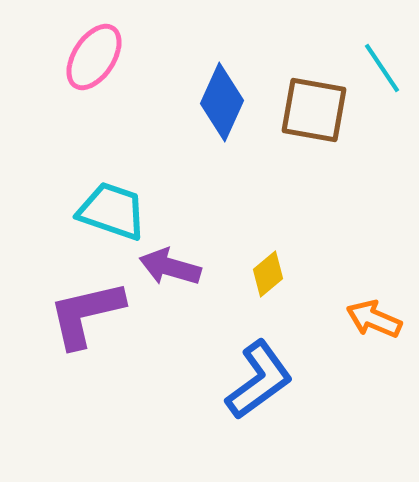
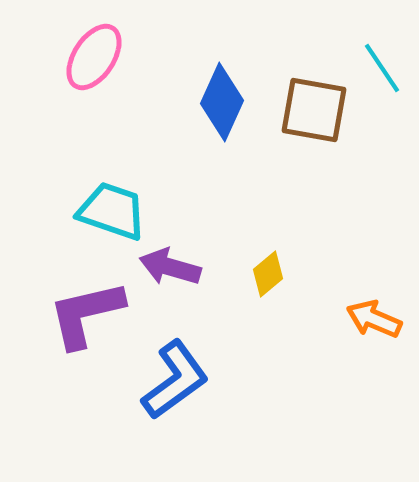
blue L-shape: moved 84 px left
